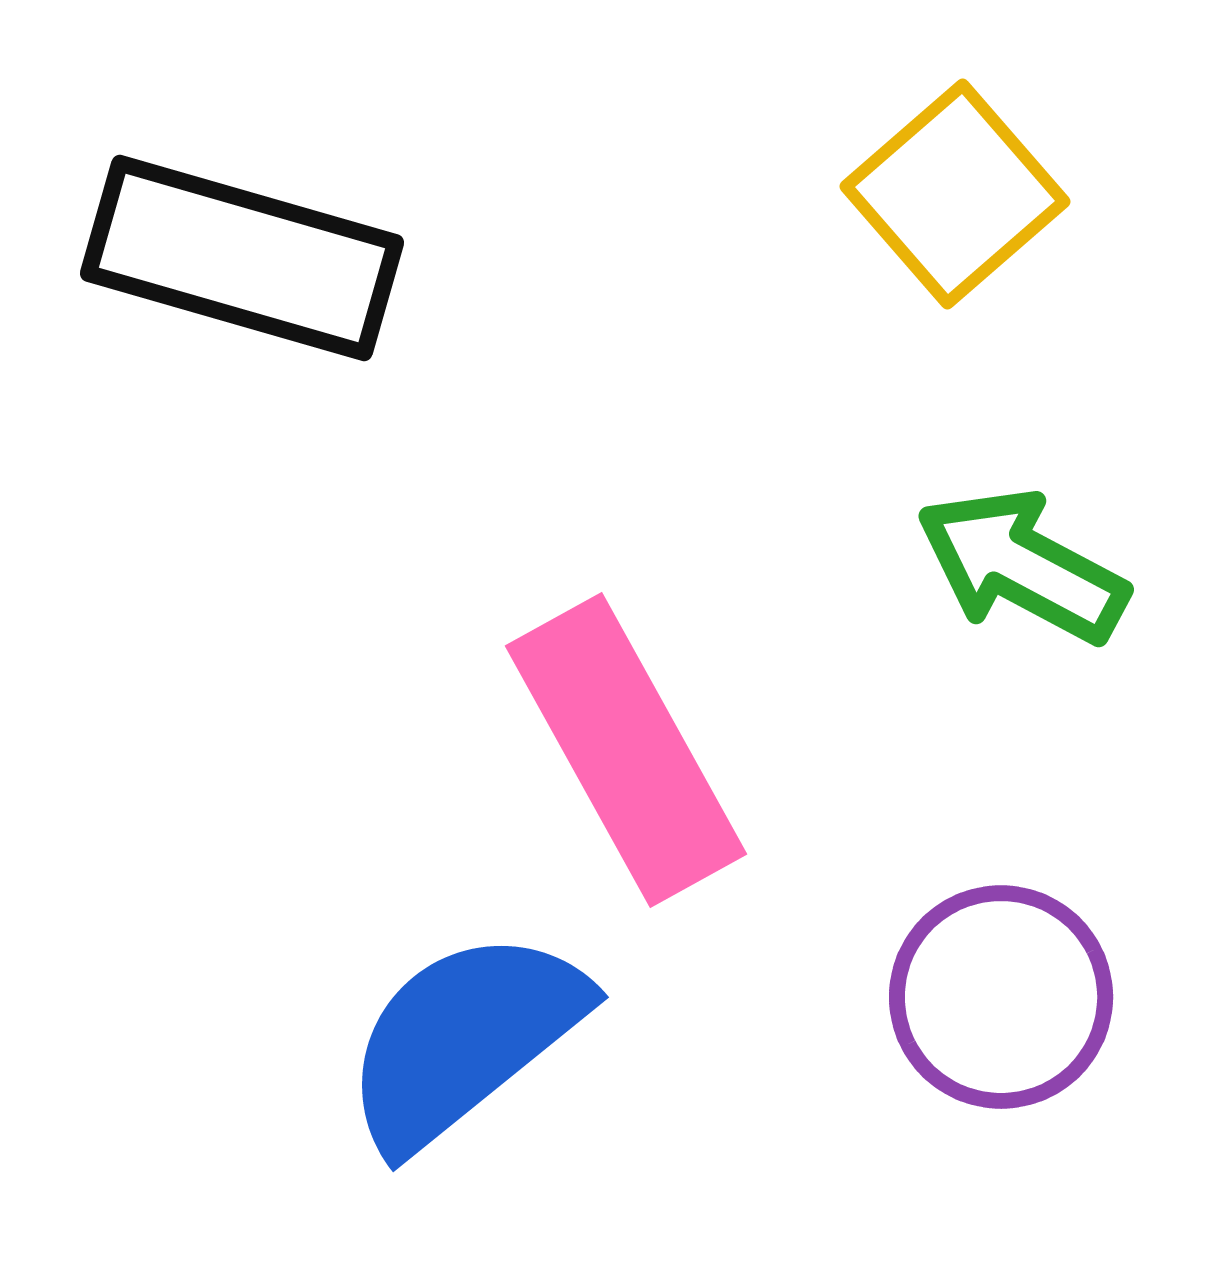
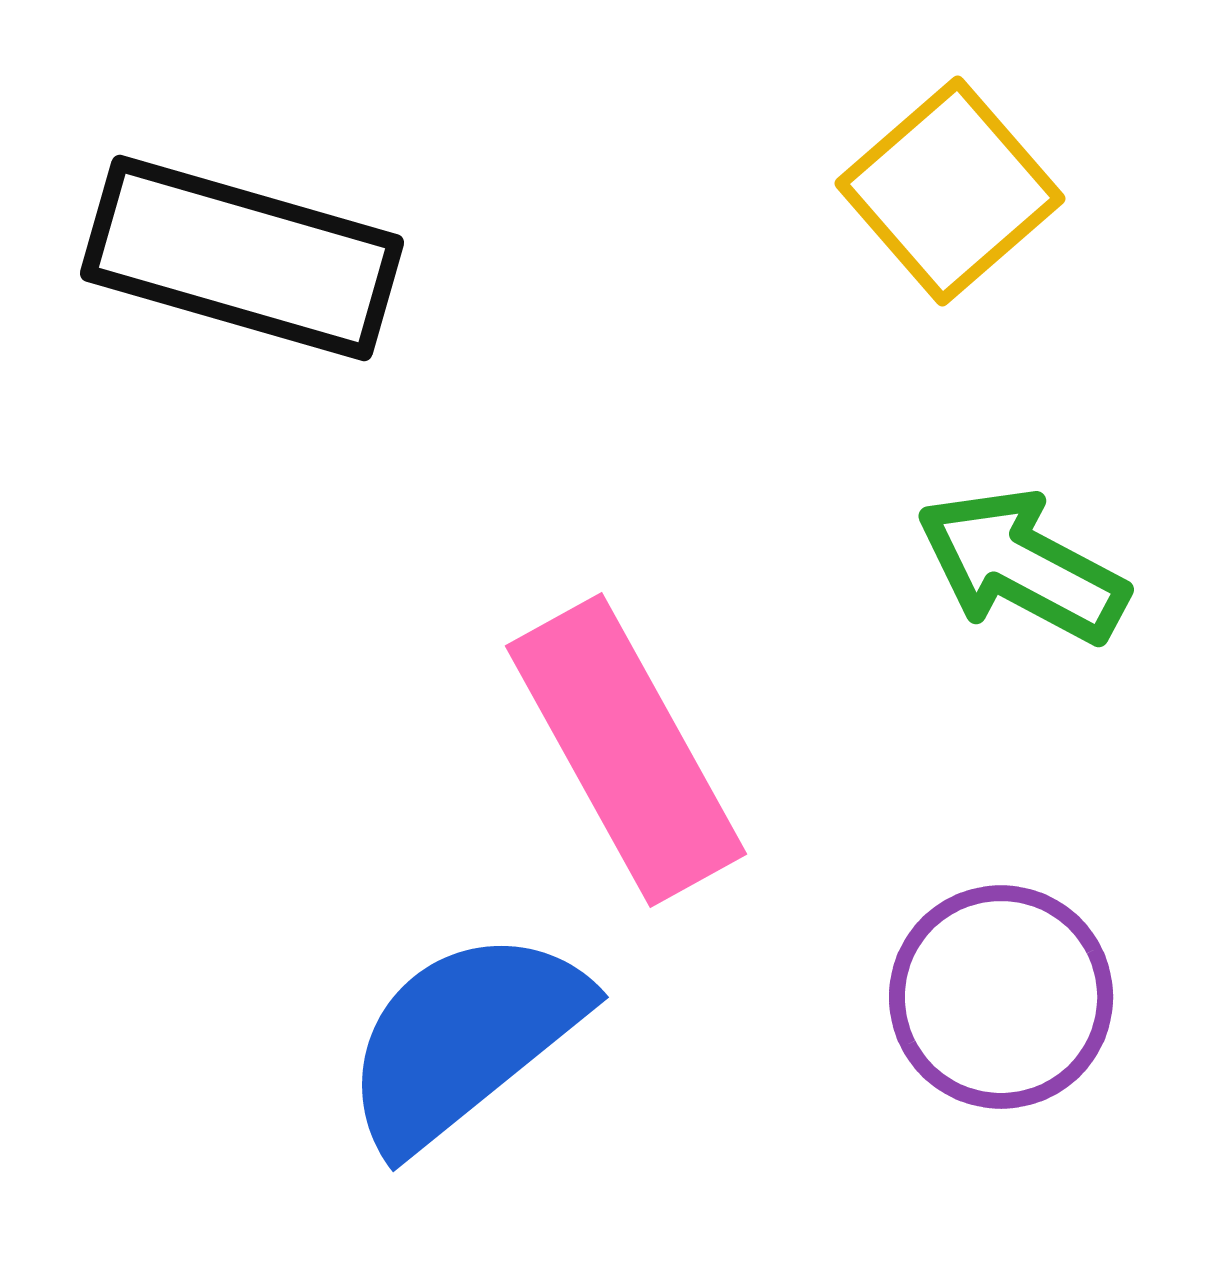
yellow square: moved 5 px left, 3 px up
